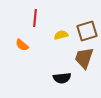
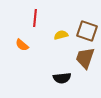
brown square: rotated 35 degrees clockwise
brown trapezoid: moved 1 px right
